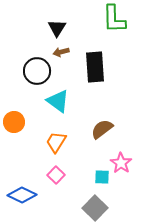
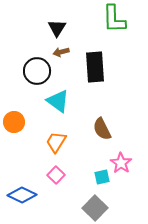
brown semicircle: rotated 80 degrees counterclockwise
cyan square: rotated 14 degrees counterclockwise
